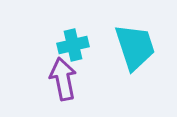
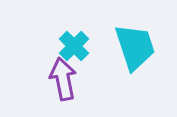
cyan cross: moved 1 px right, 1 px down; rotated 32 degrees counterclockwise
